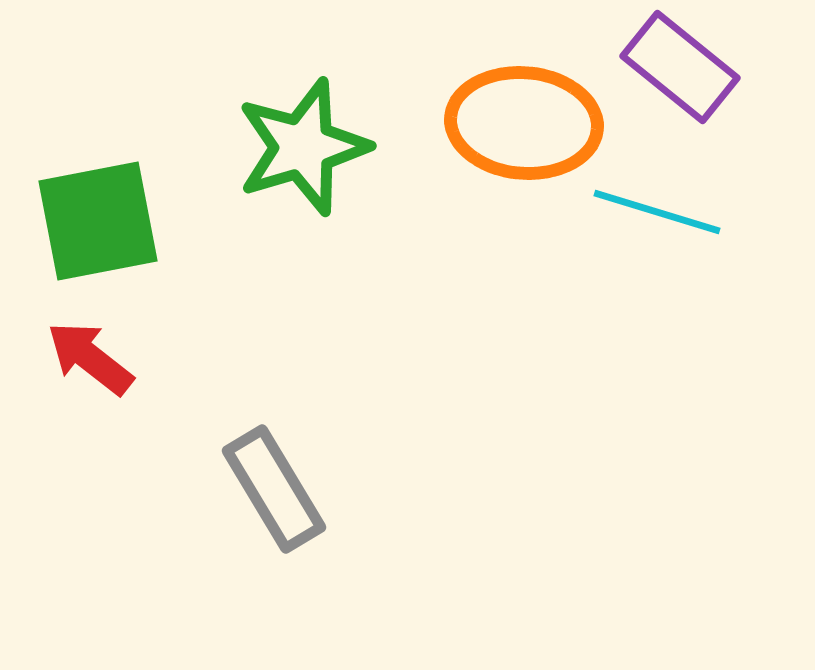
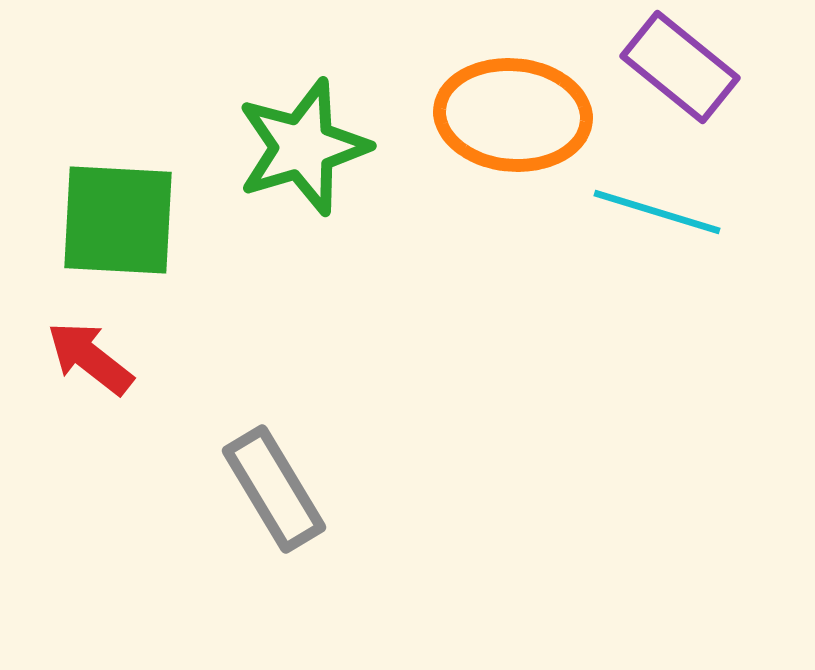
orange ellipse: moved 11 px left, 8 px up
green square: moved 20 px right, 1 px up; rotated 14 degrees clockwise
